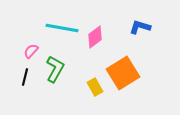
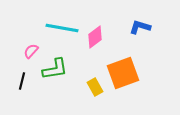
green L-shape: rotated 52 degrees clockwise
orange square: rotated 12 degrees clockwise
black line: moved 3 px left, 4 px down
